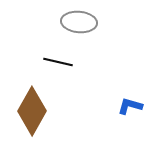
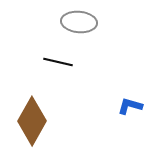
brown diamond: moved 10 px down
